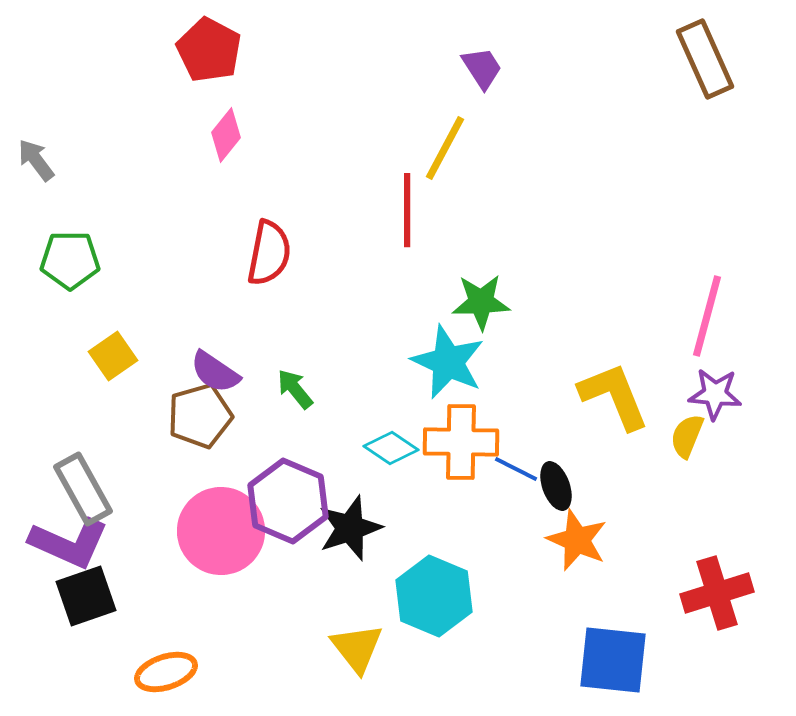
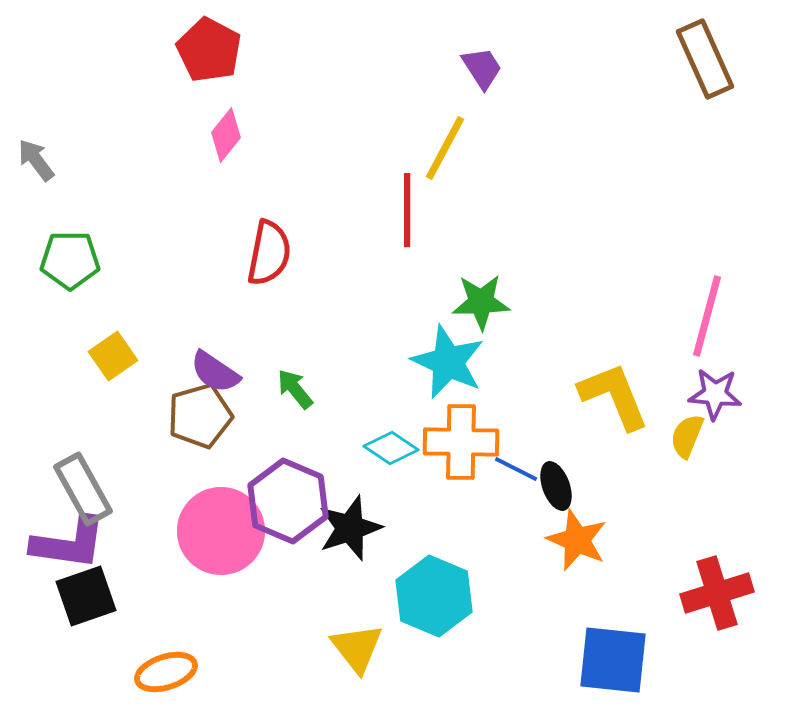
purple L-shape: rotated 16 degrees counterclockwise
